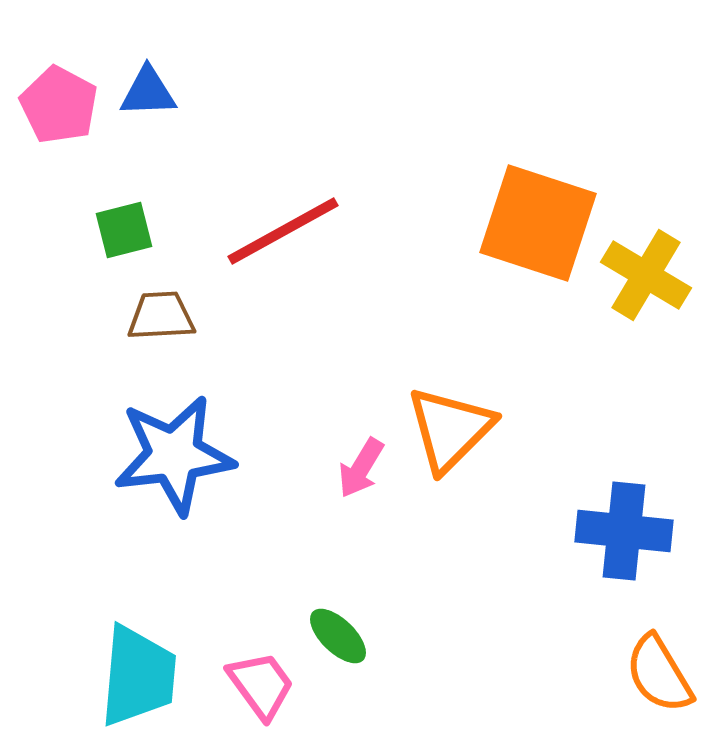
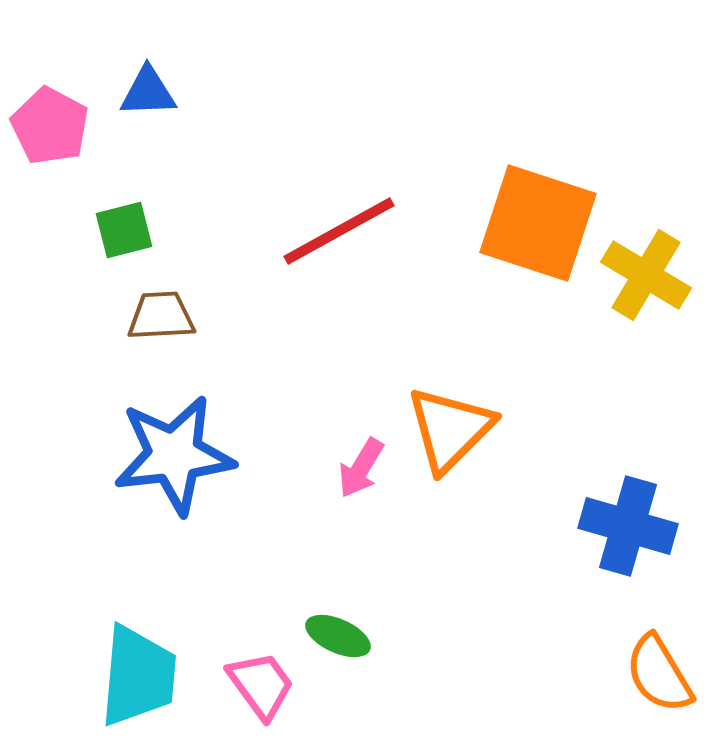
pink pentagon: moved 9 px left, 21 px down
red line: moved 56 px right
blue cross: moved 4 px right, 5 px up; rotated 10 degrees clockwise
green ellipse: rotated 20 degrees counterclockwise
